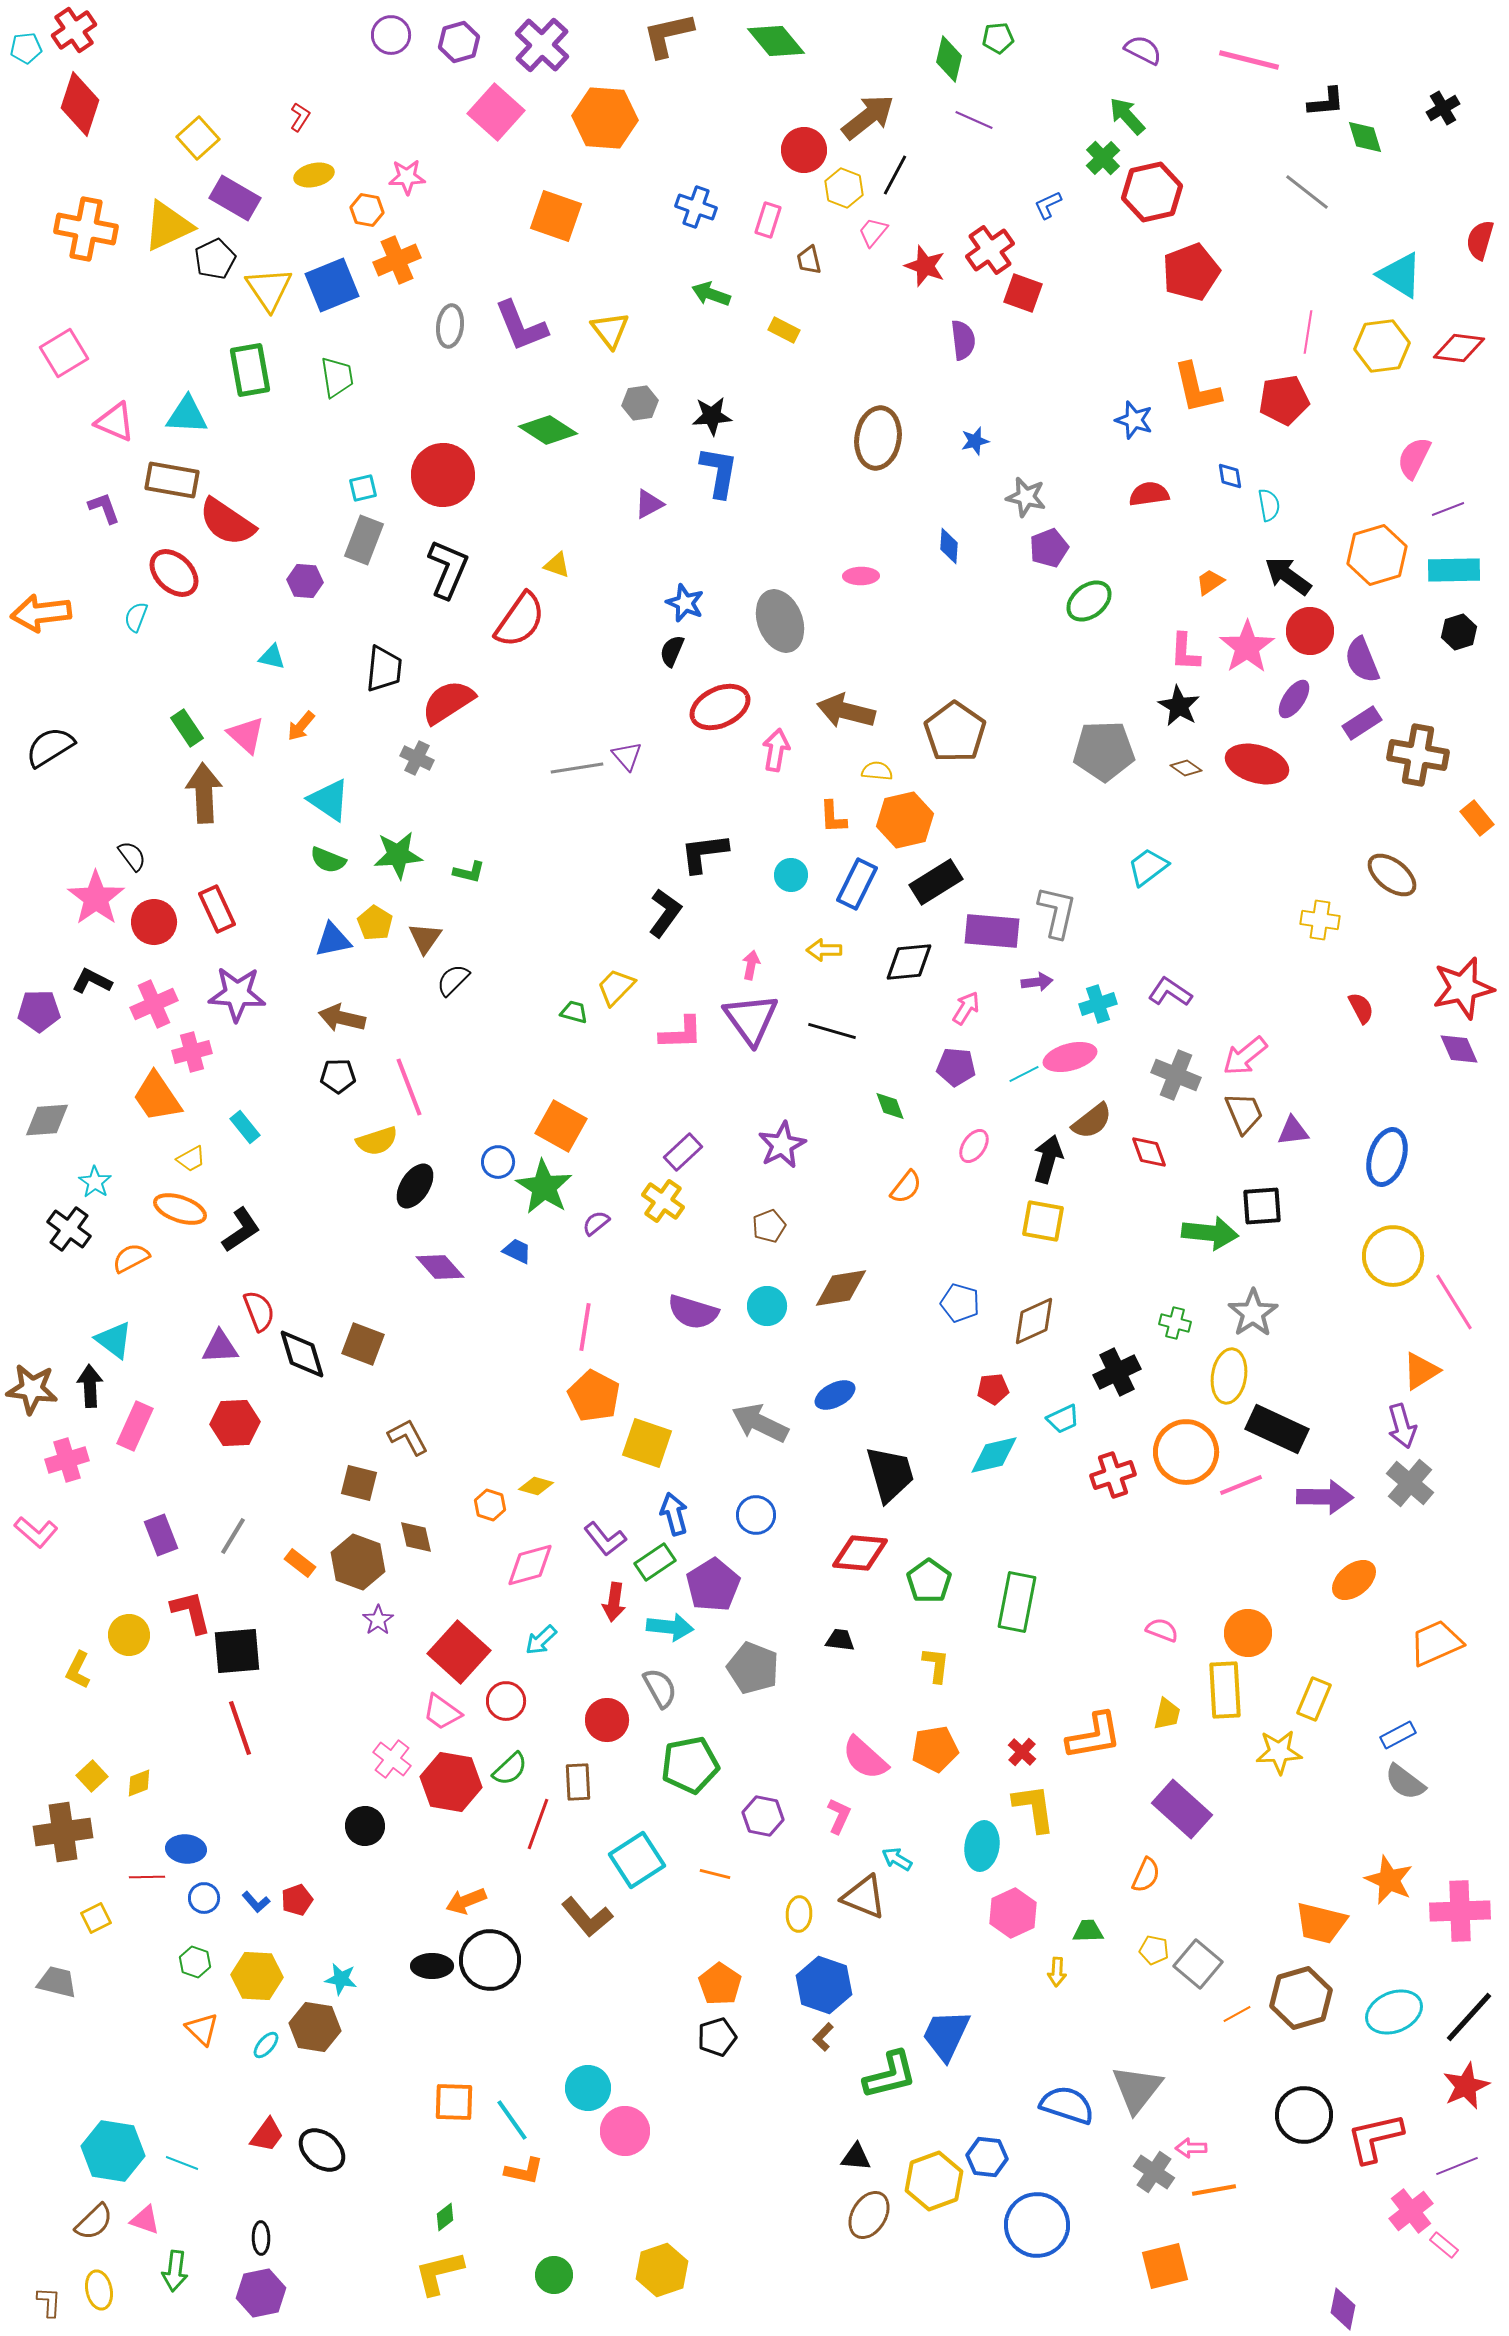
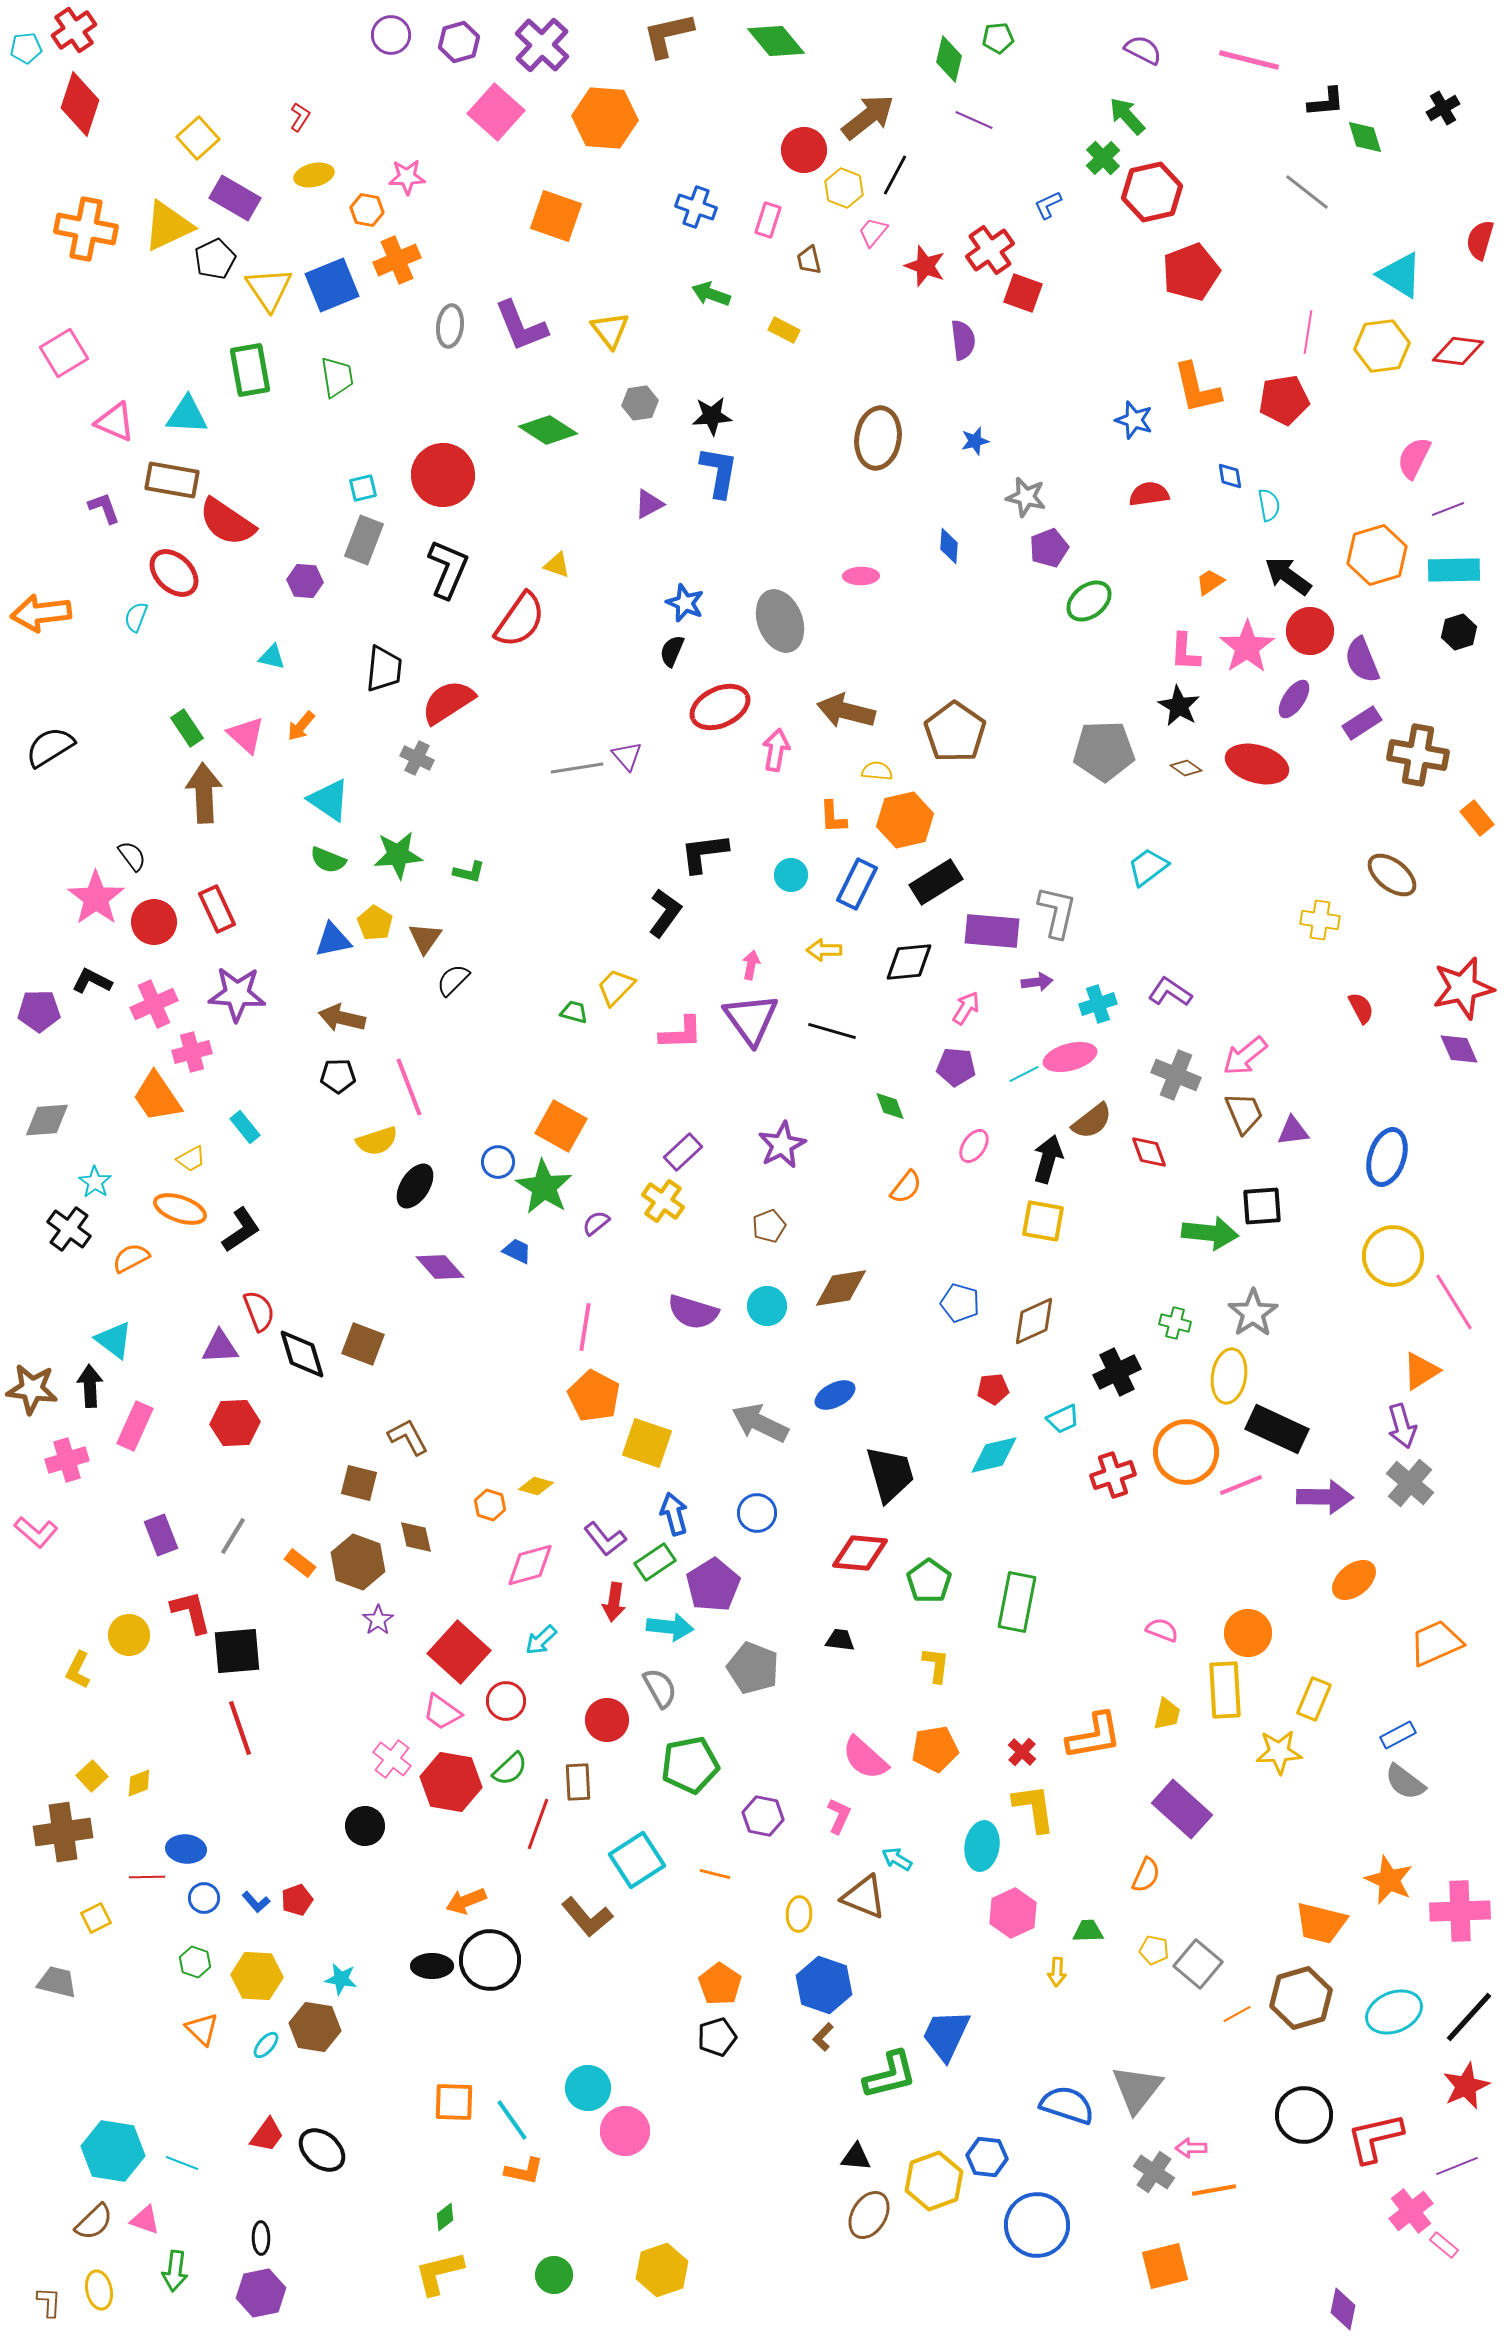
red diamond at (1459, 348): moved 1 px left, 3 px down
blue circle at (756, 1515): moved 1 px right, 2 px up
